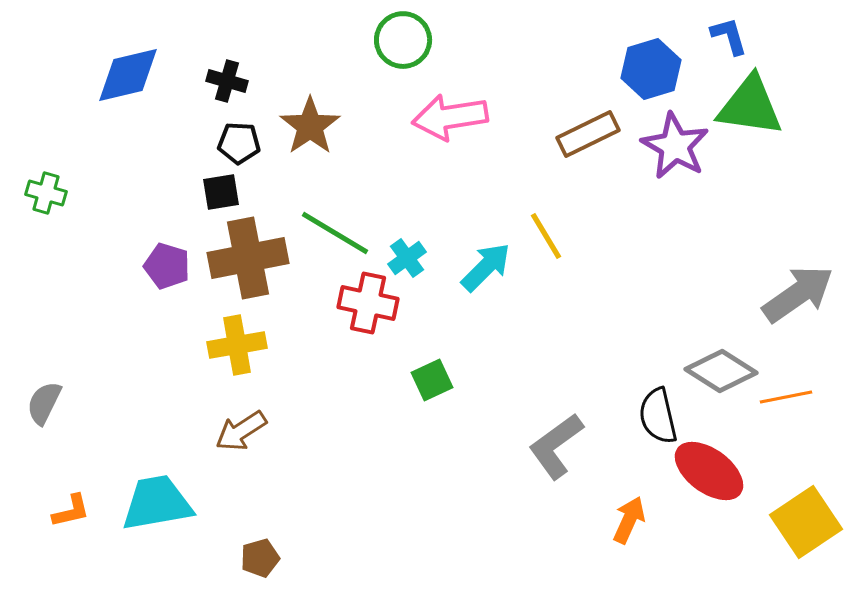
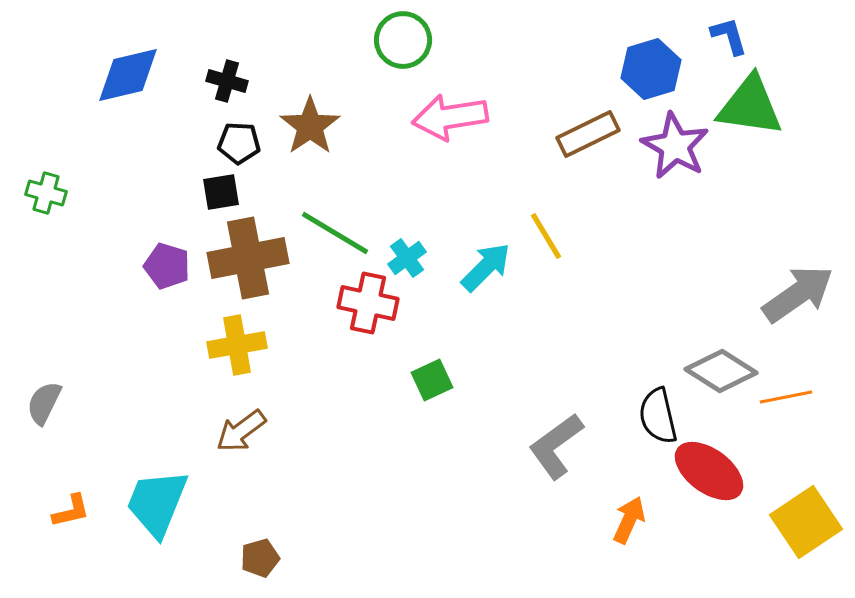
brown arrow: rotated 4 degrees counterclockwise
cyan trapezoid: rotated 58 degrees counterclockwise
